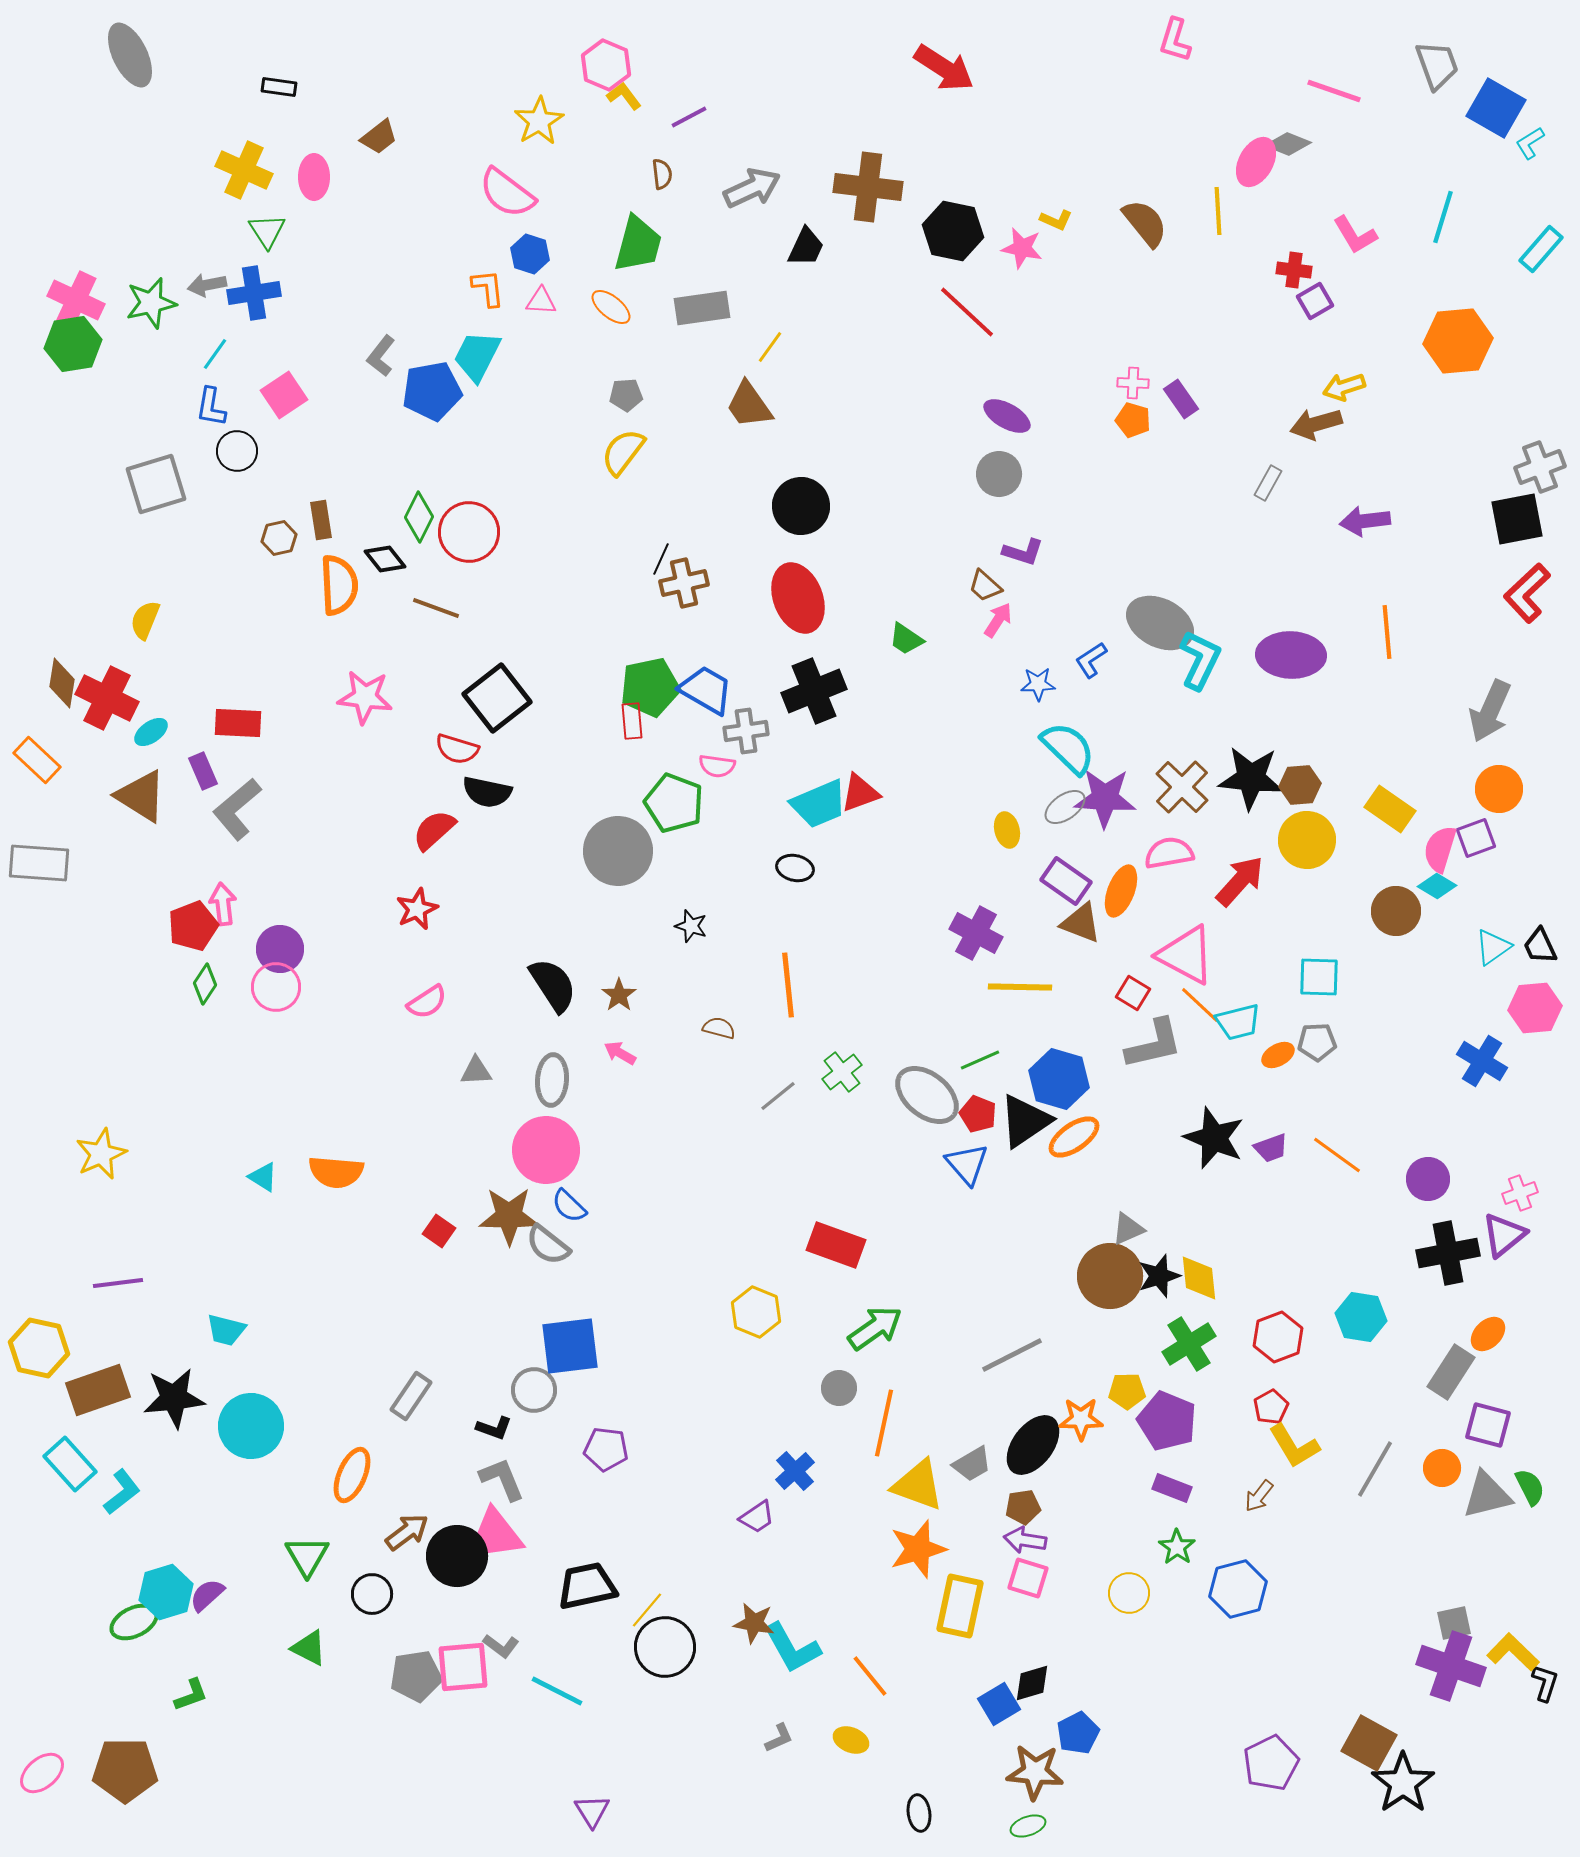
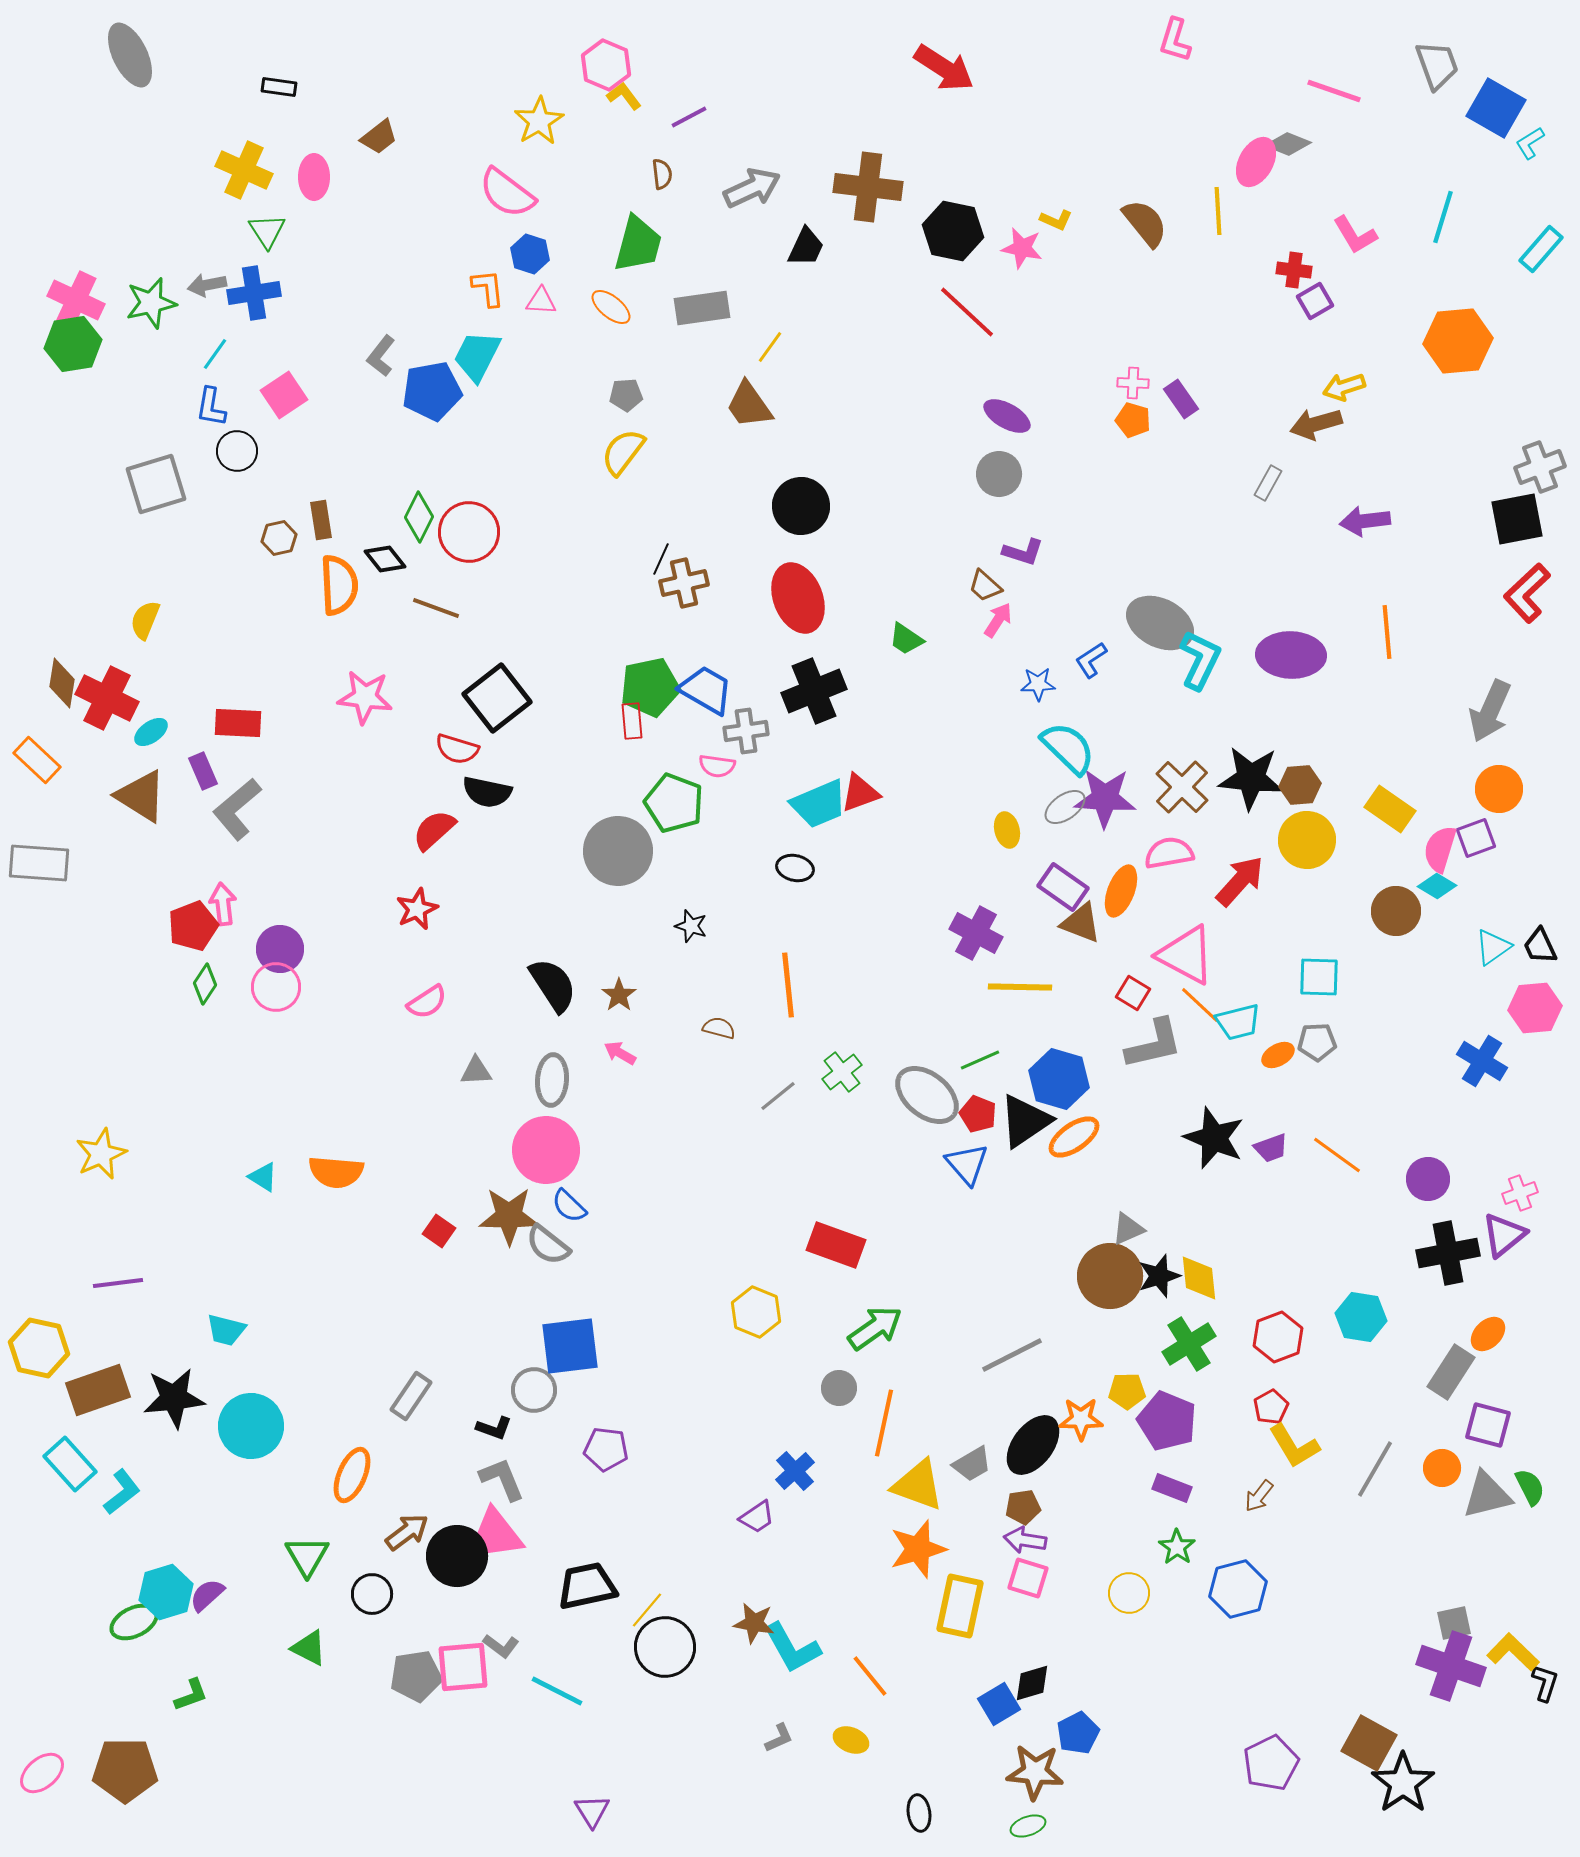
purple rectangle at (1066, 881): moved 3 px left, 6 px down
